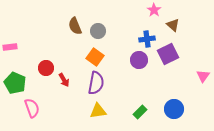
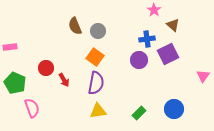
green rectangle: moved 1 px left, 1 px down
